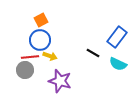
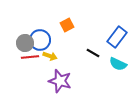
orange square: moved 26 px right, 5 px down
gray circle: moved 27 px up
